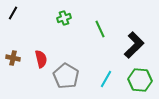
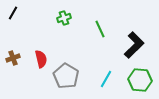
brown cross: rotated 32 degrees counterclockwise
